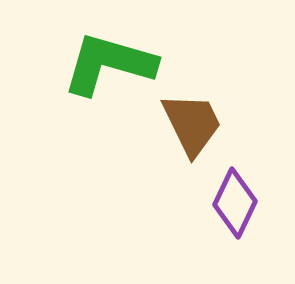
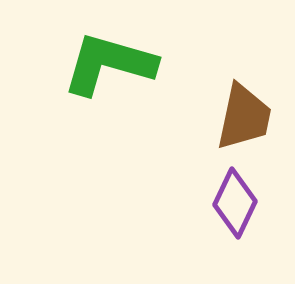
brown trapezoid: moved 52 px right, 7 px up; rotated 38 degrees clockwise
